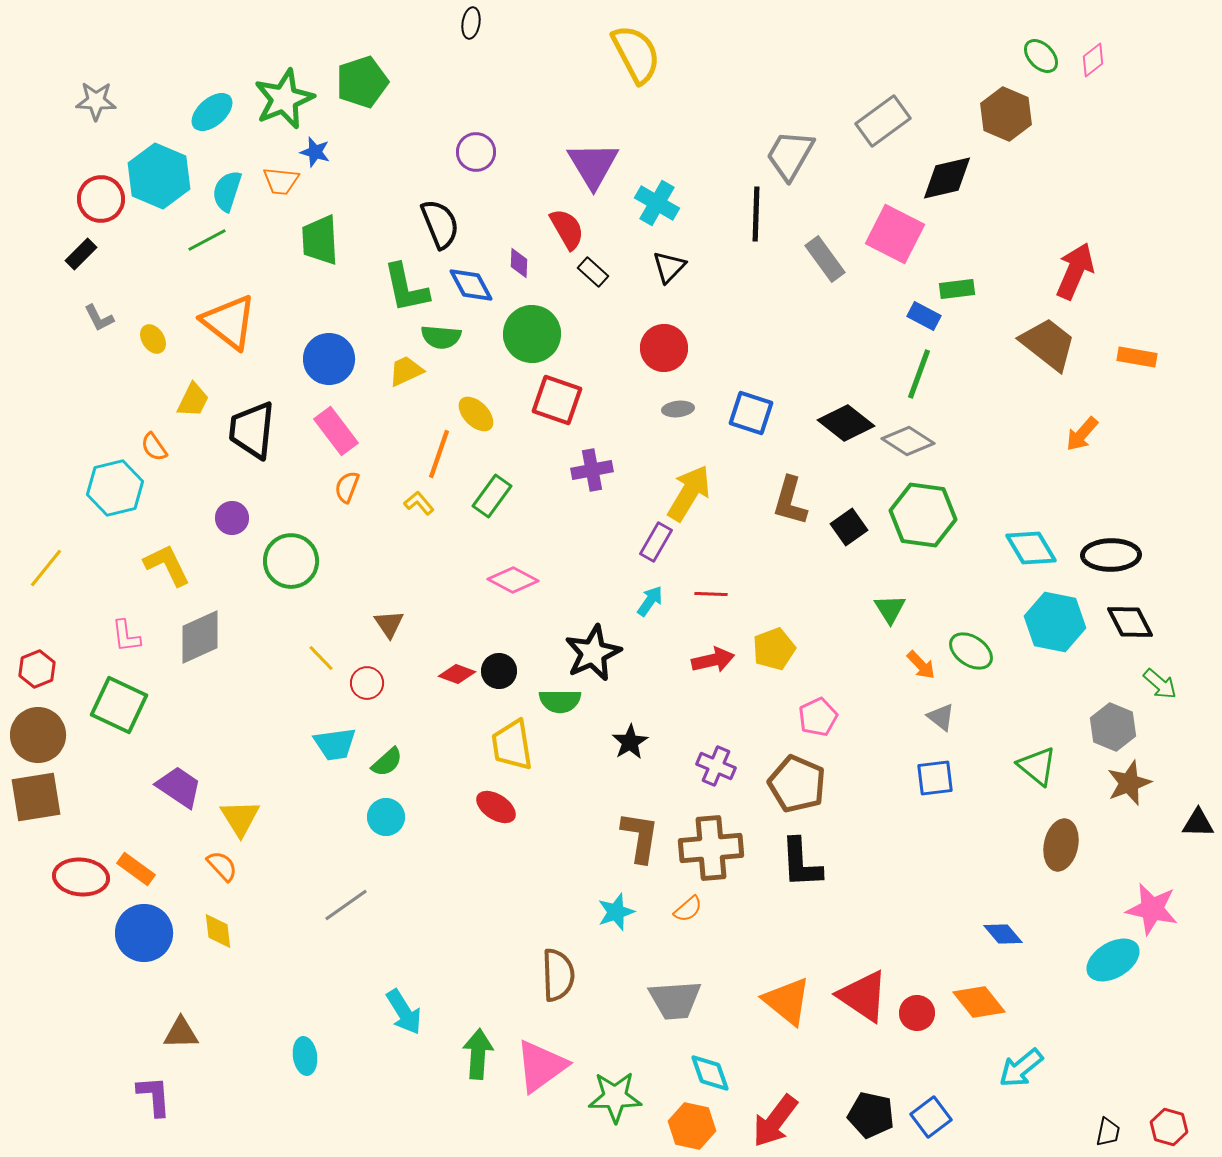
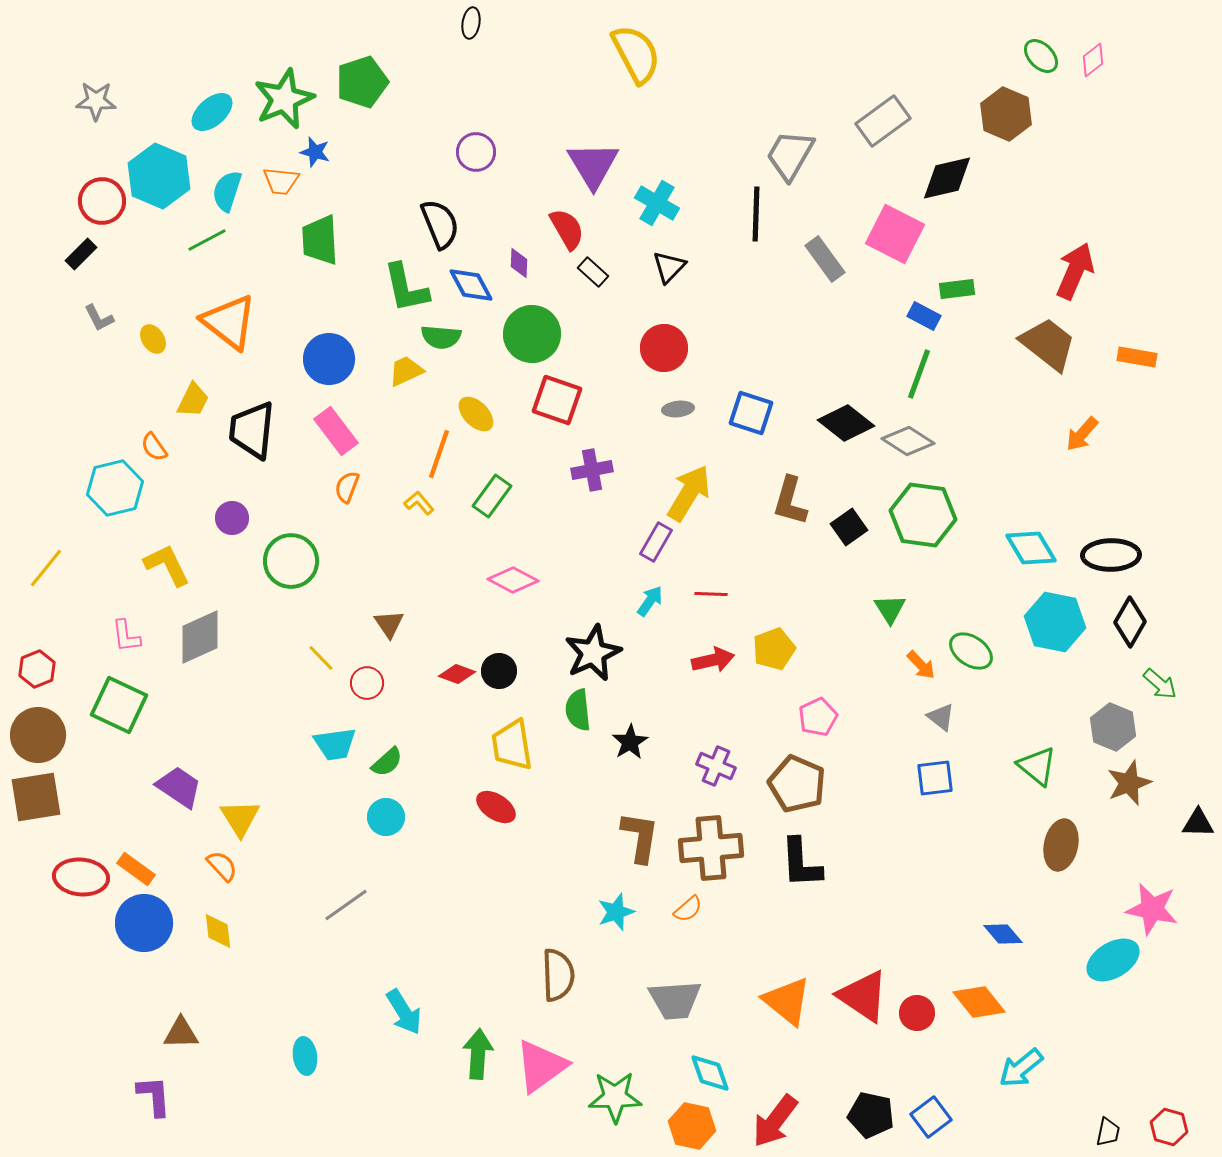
red circle at (101, 199): moved 1 px right, 2 px down
black diamond at (1130, 622): rotated 57 degrees clockwise
green semicircle at (560, 701): moved 18 px right, 9 px down; rotated 84 degrees clockwise
blue circle at (144, 933): moved 10 px up
